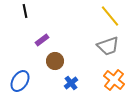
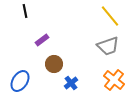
brown circle: moved 1 px left, 3 px down
